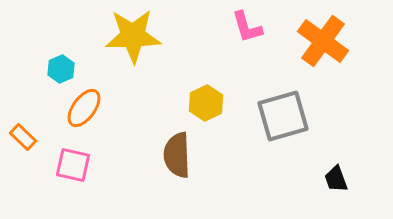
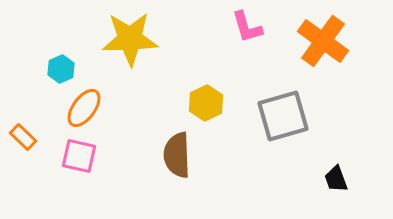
yellow star: moved 3 px left, 3 px down
pink square: moved 6 px right, 9 px up
